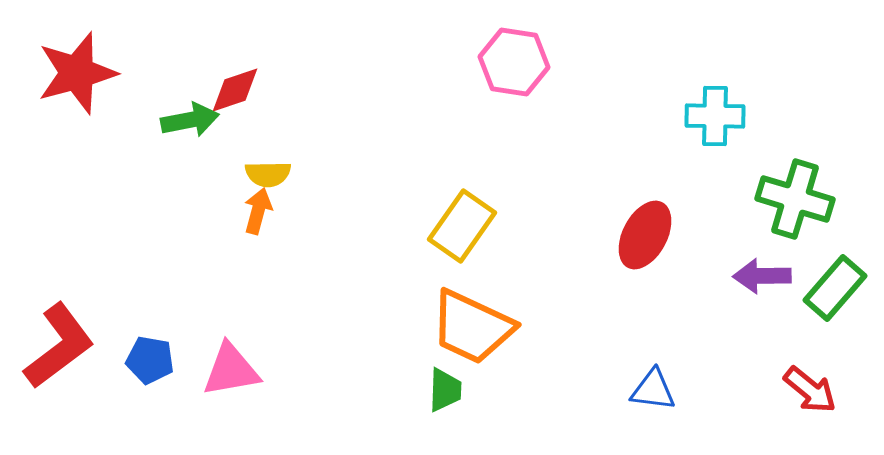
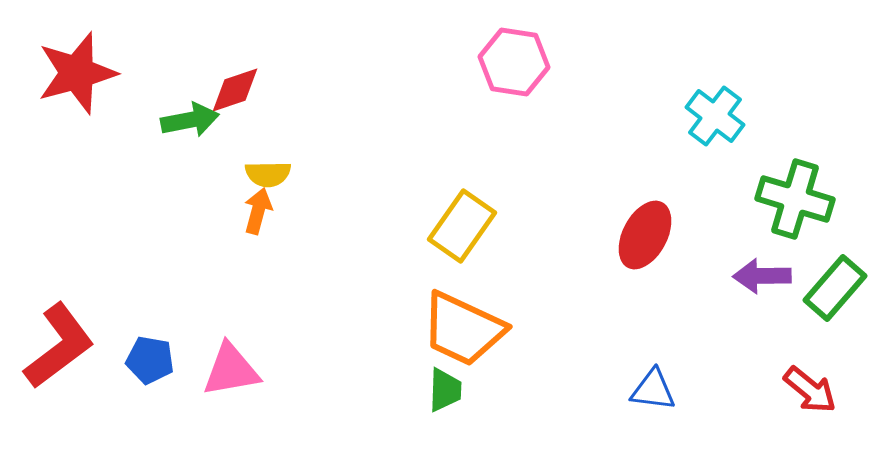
cyan cross: rotated 36 degrees clockwise
orange trapezoid: moved 9 px left, 2 px down
